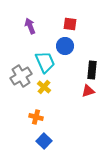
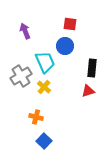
purple arrow: moved 5 px left, 5 px down
black rectangle: moved 2 px up
